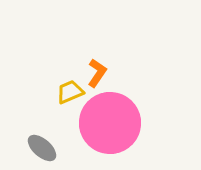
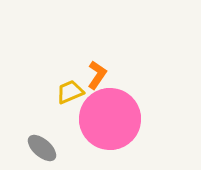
orange L-shape: moved 2 px down
pink circle: moved 4 px up
